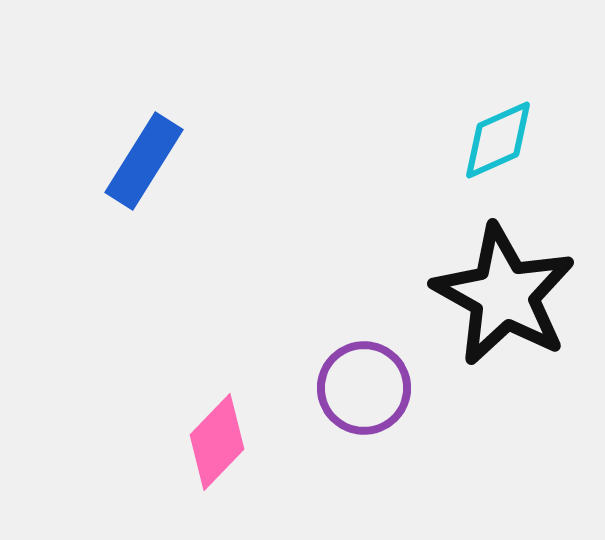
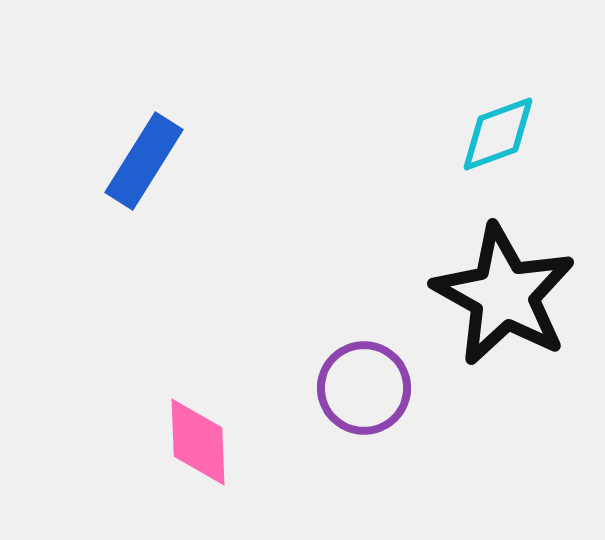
cyan diamond: moved 6 px up; rotated 4 degrees clockwise
pink diamond: moved 19 px left; rotated 46 degrees counterclockwise
